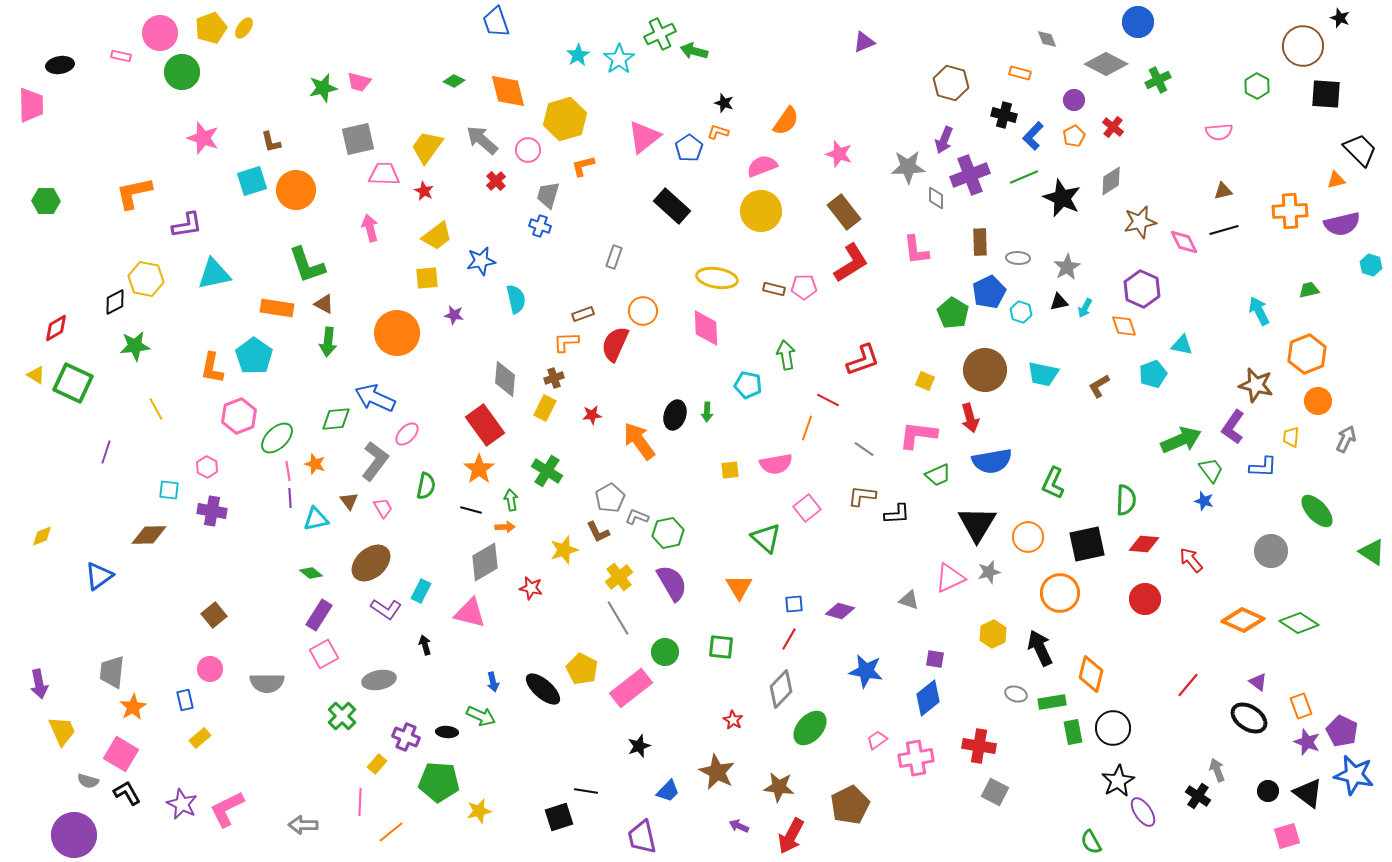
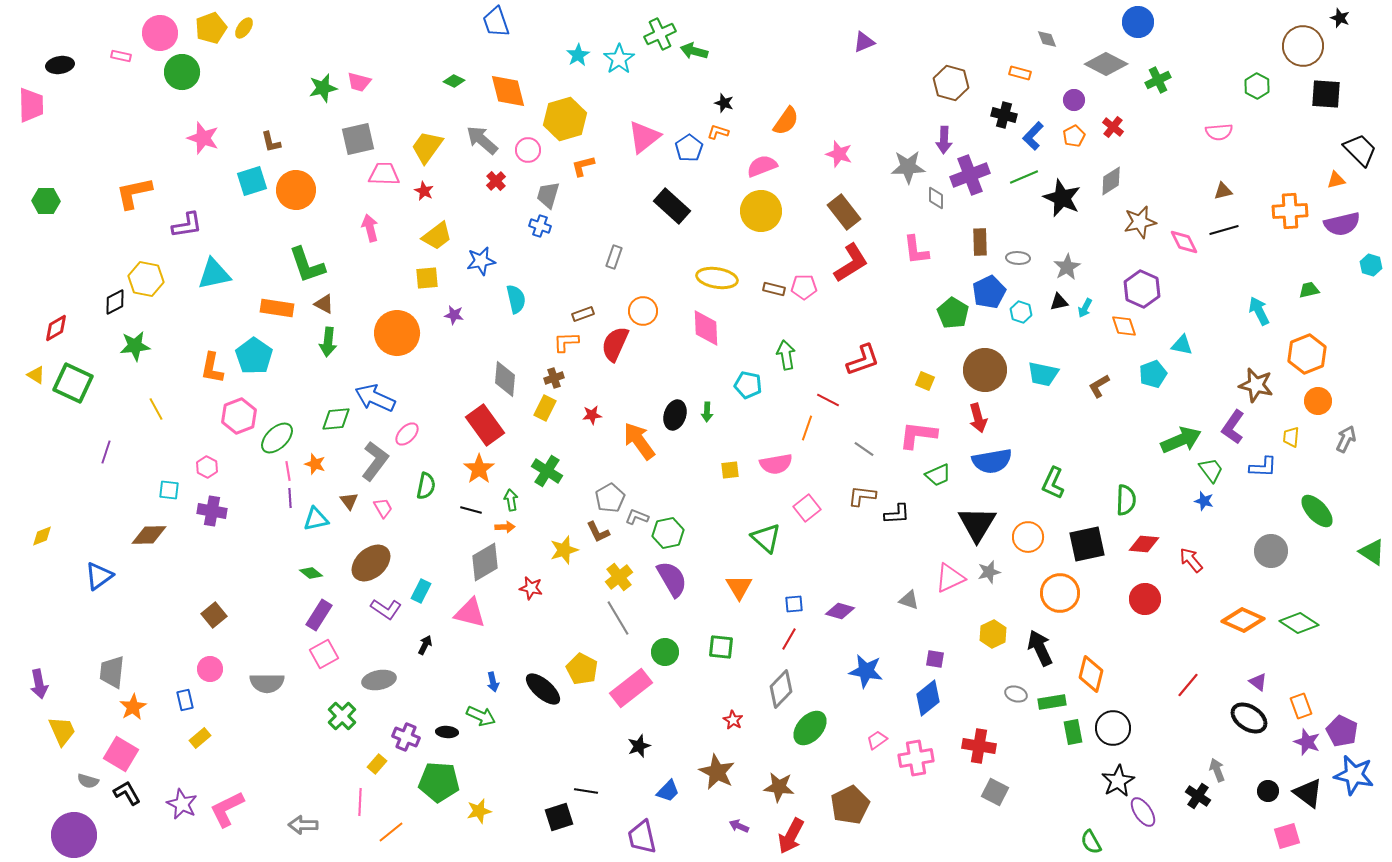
purple arrow at (944, 140): rotated 20 degrees counterclockwise
red arrow at (970, 418): moved 8 px right
purple semicircle at (672, 583): moved 4 px up
black arrow at (425, 645): rotated 42 degrees clockwise
